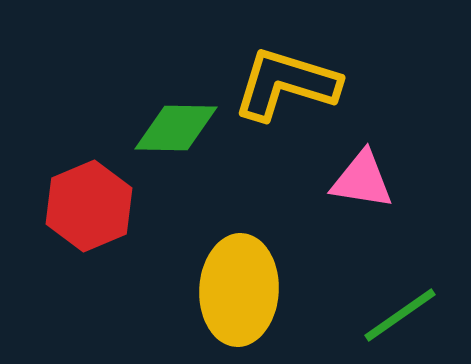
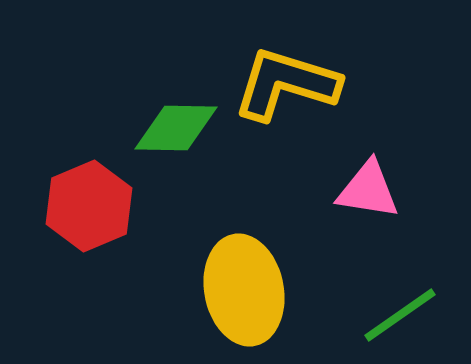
pink triangle: moved 6 px right, 10 px down
yellow ellipse: moved 5 px right; rotated 14 degrees counterclockwise
